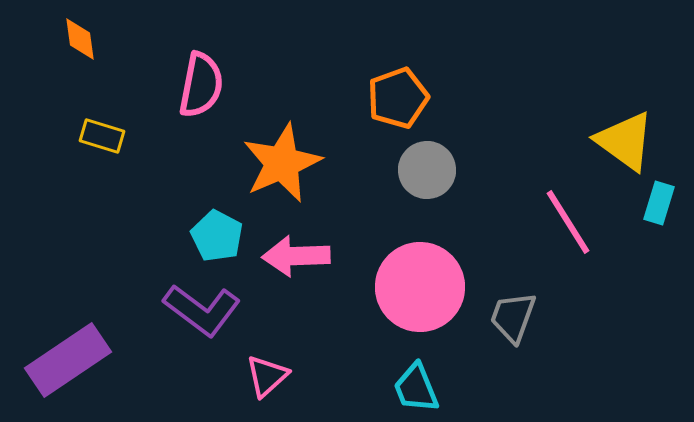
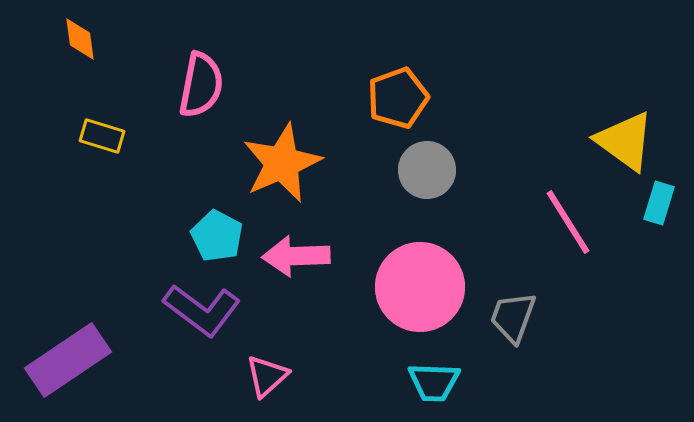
cyan trapezoid: moved 18 px right, 6 px up; rotated 66 degrees counterclockwise
